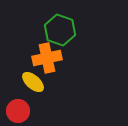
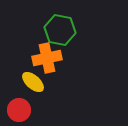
green hexagon: rotated 8 degrees counterclockwise
red circle: moved 1 px right, 1 px up
